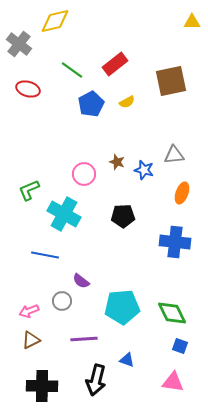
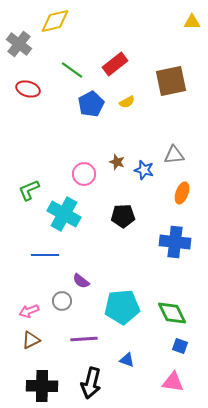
blue line: rotated 12 degrees counterclockwise
black arrow: moved 5 px left, 3 px down
